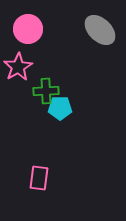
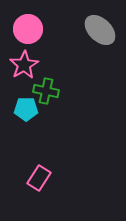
pink star: moved 6 px right, 2 px up
green cross: rotated 15 degrees clockwise
cyan pentagon: moved 34 px left, 1 px down
pink rectangle: rotated 25 degrees clockwise
